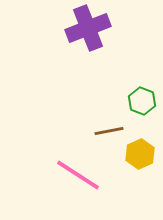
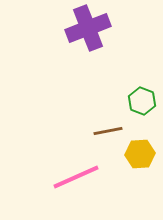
brown line: moved 1 px left
yellow hexagon: rotated 20 degrees clockwise
pink line: moved 2 px left, 2 px down; rotated 57 degrees counterclockwise
